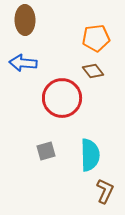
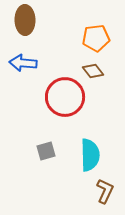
red circle: moved 3 px right, 1 px up
